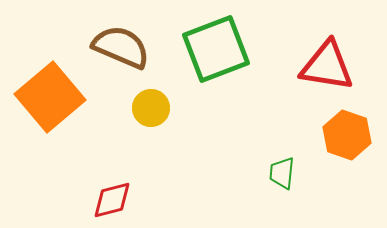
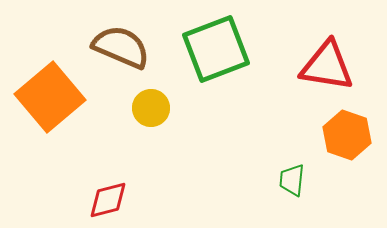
green trapezoid: moved 10 px right, 7 px down
red diamond: moved 4 px left
